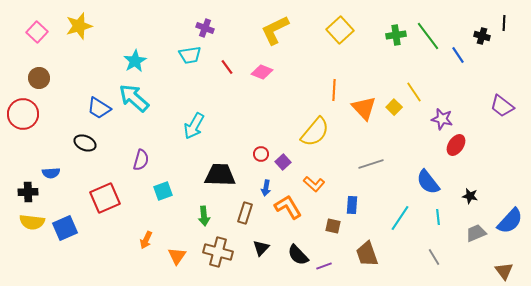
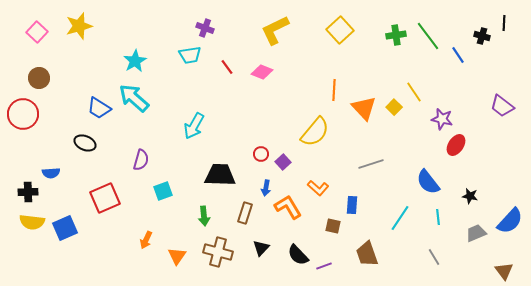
orange L-shape at (314, 184): moved 4 px right, 4 px down
